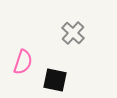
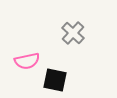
pink semicircle: moved 4 px right, 1 px up; rotated 60 degrees clockwise
